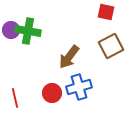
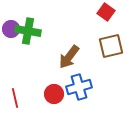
red square: rotated 24 degrees clockwise
purple circle: moved 1 px up
brown square: rotated 15 degrees clockwise
red circle: moved 2 px right, 1 px down
